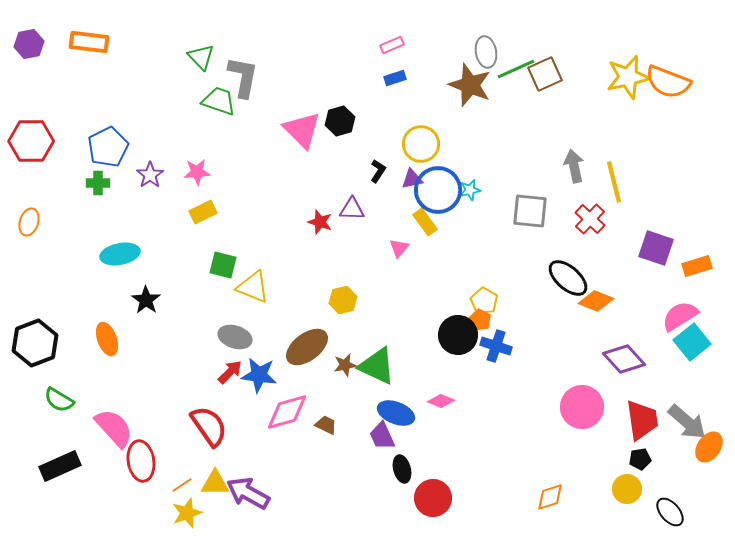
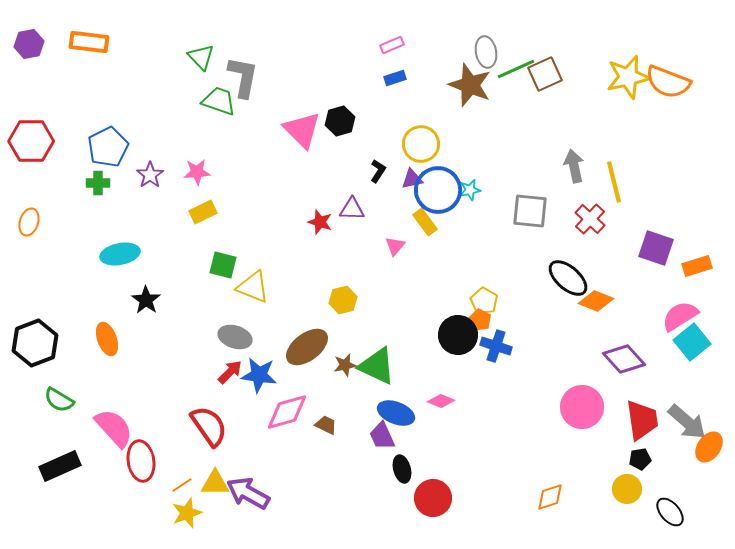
pink triangle at (399, 248): moved 4 px left, 2 px up
